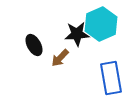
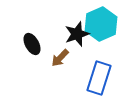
black star: rotated 15 degrees counterclockwise
black ellipse: moved 2 px left, 1 px up
blue rectangle: moved 12 px left; rotated 28 degrees clockwise
